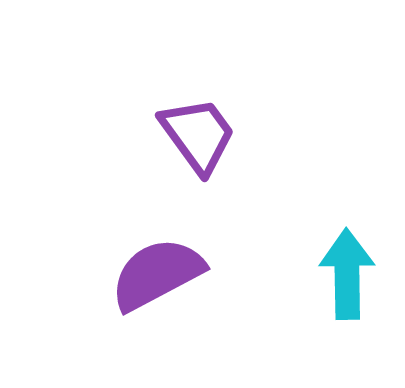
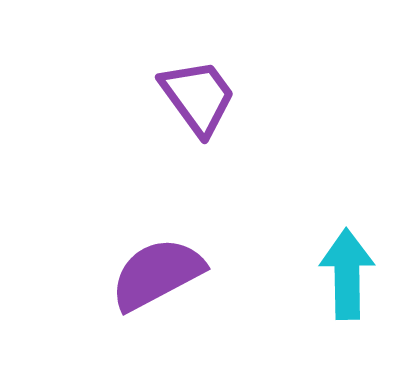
purple trapezoid: moved 38 px up
